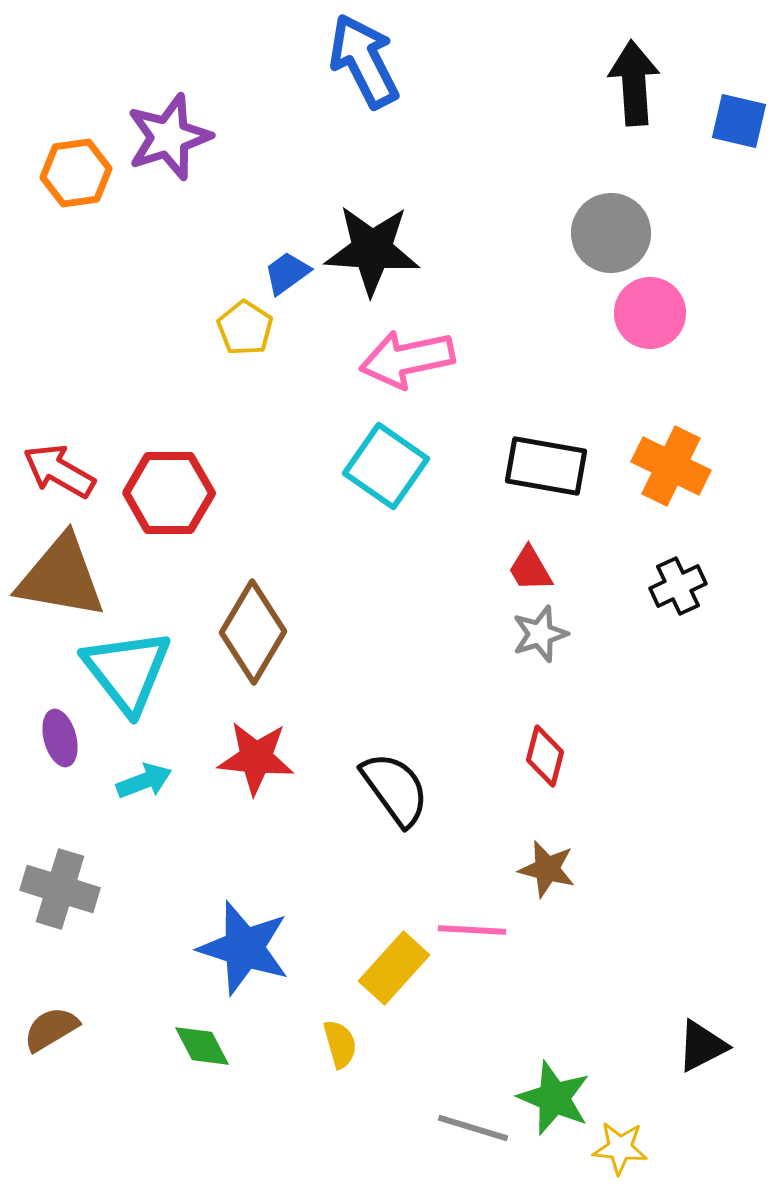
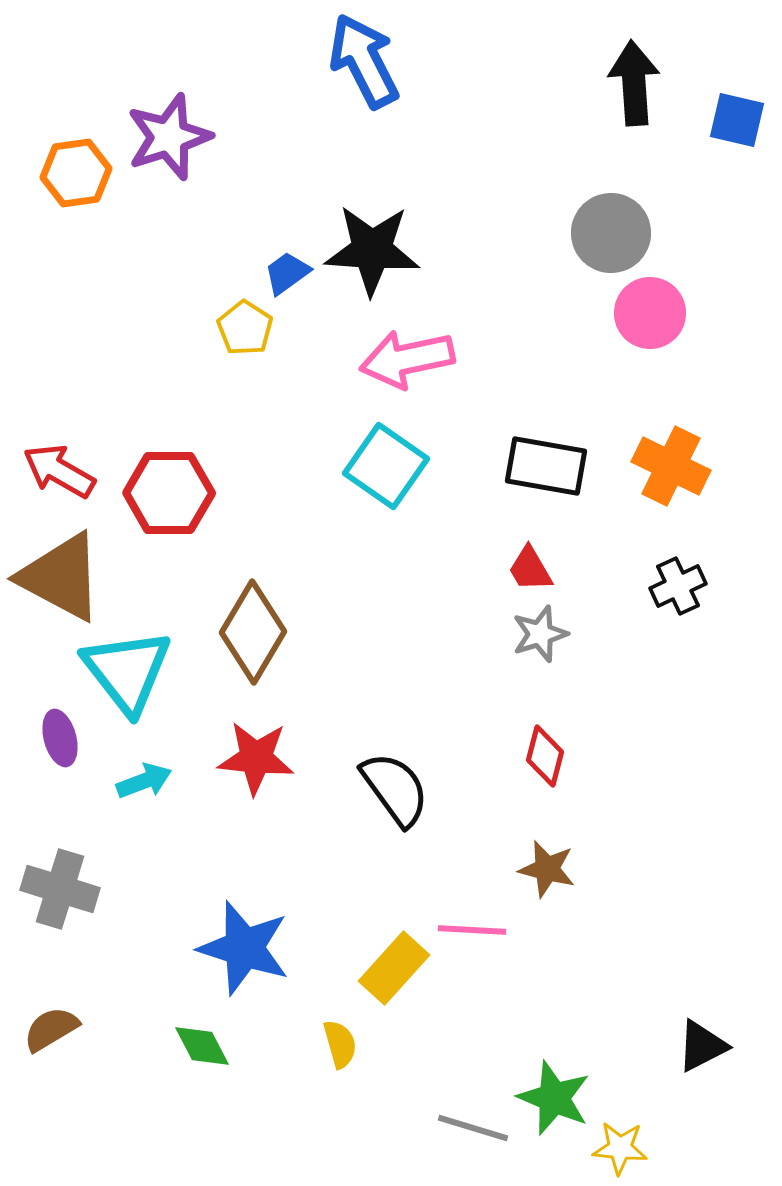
blue square: moved 2 px left, 1 px up
brown triangle: rotated 18 degrees clockwise
